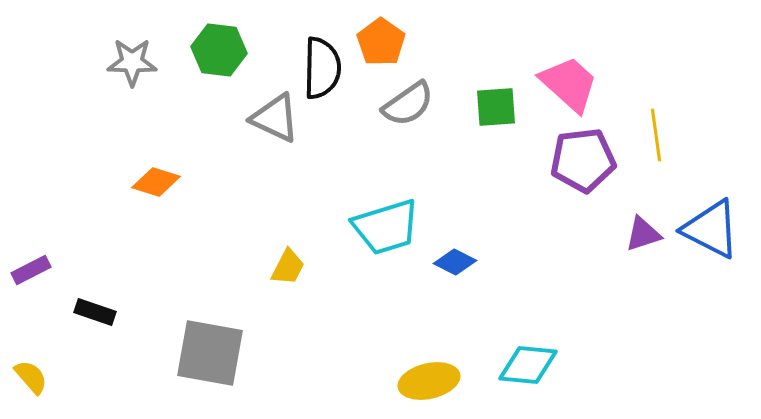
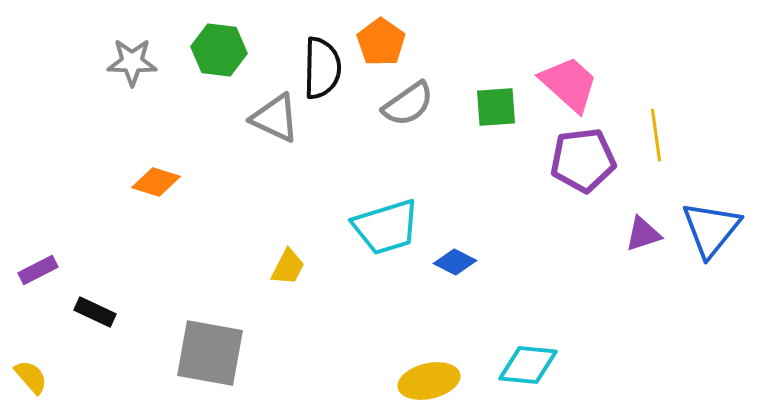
blue triangle: rotated 42 degrees clockwise
purple rectangle: moved 7 px right
black rectangle: rotated 6 degrees clockwise
